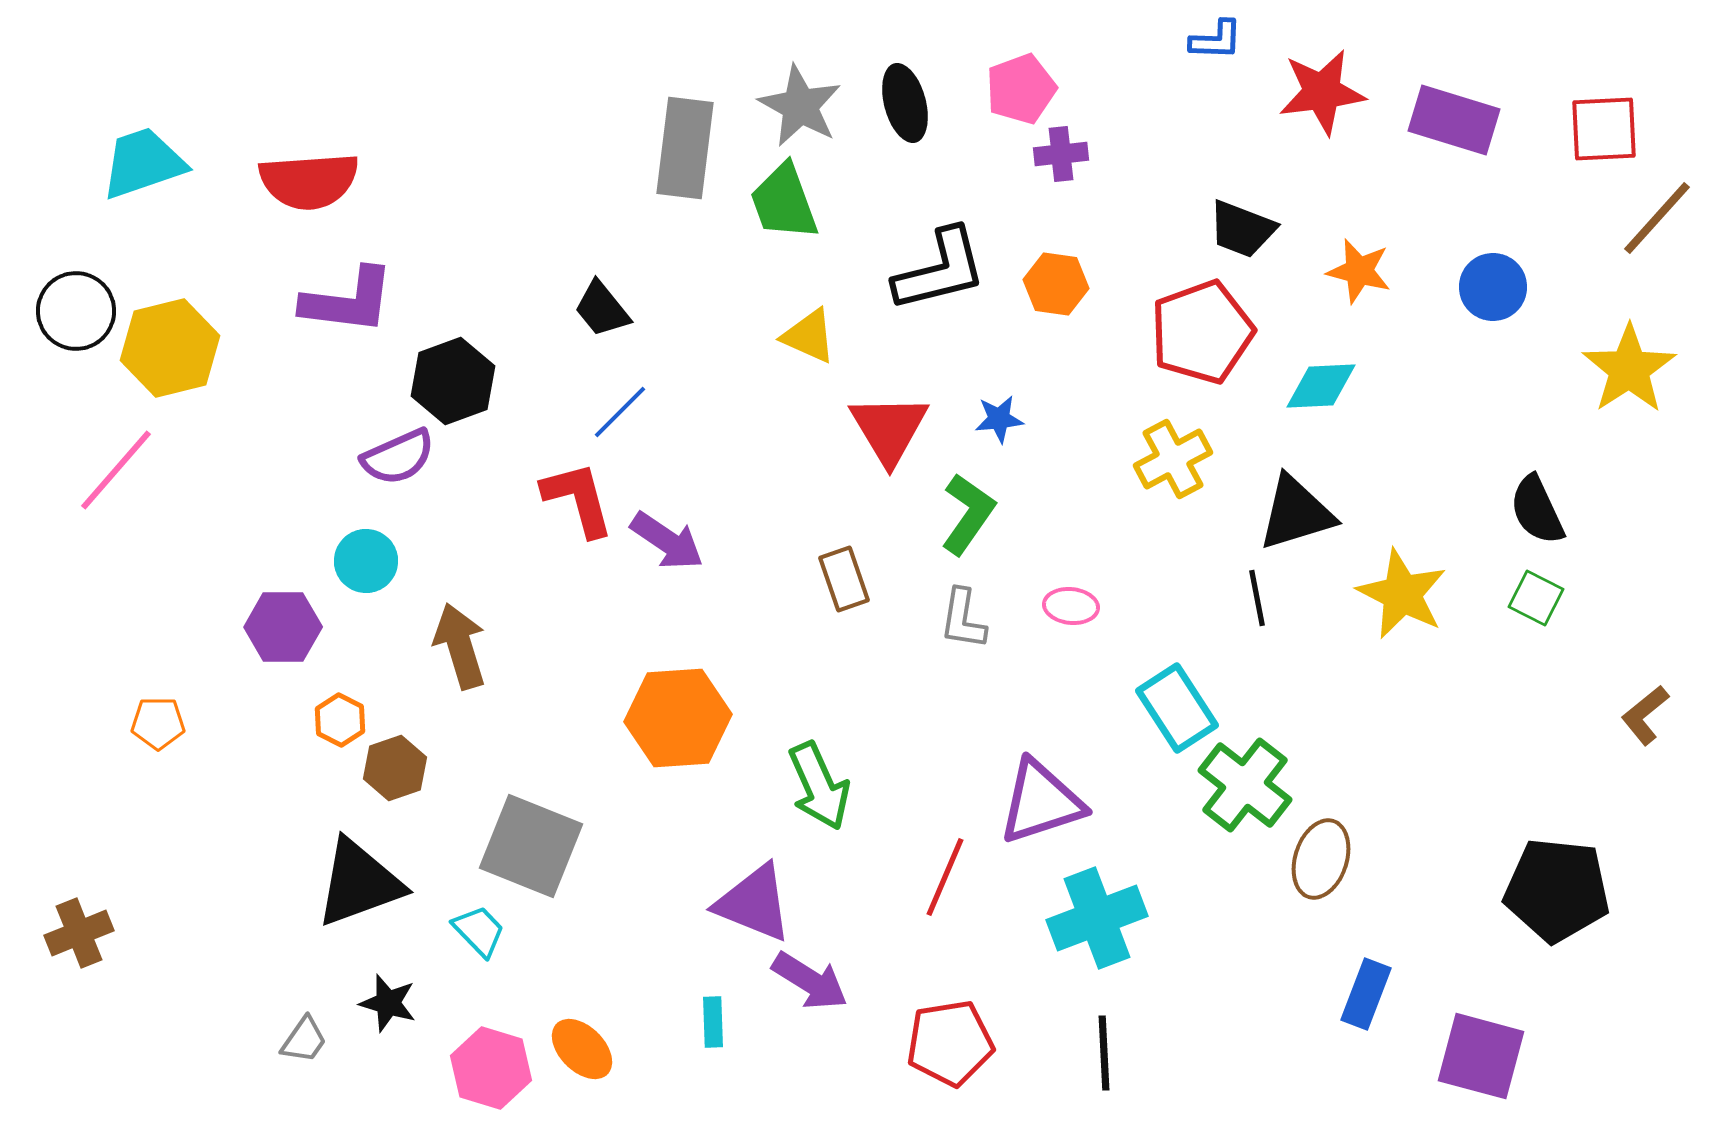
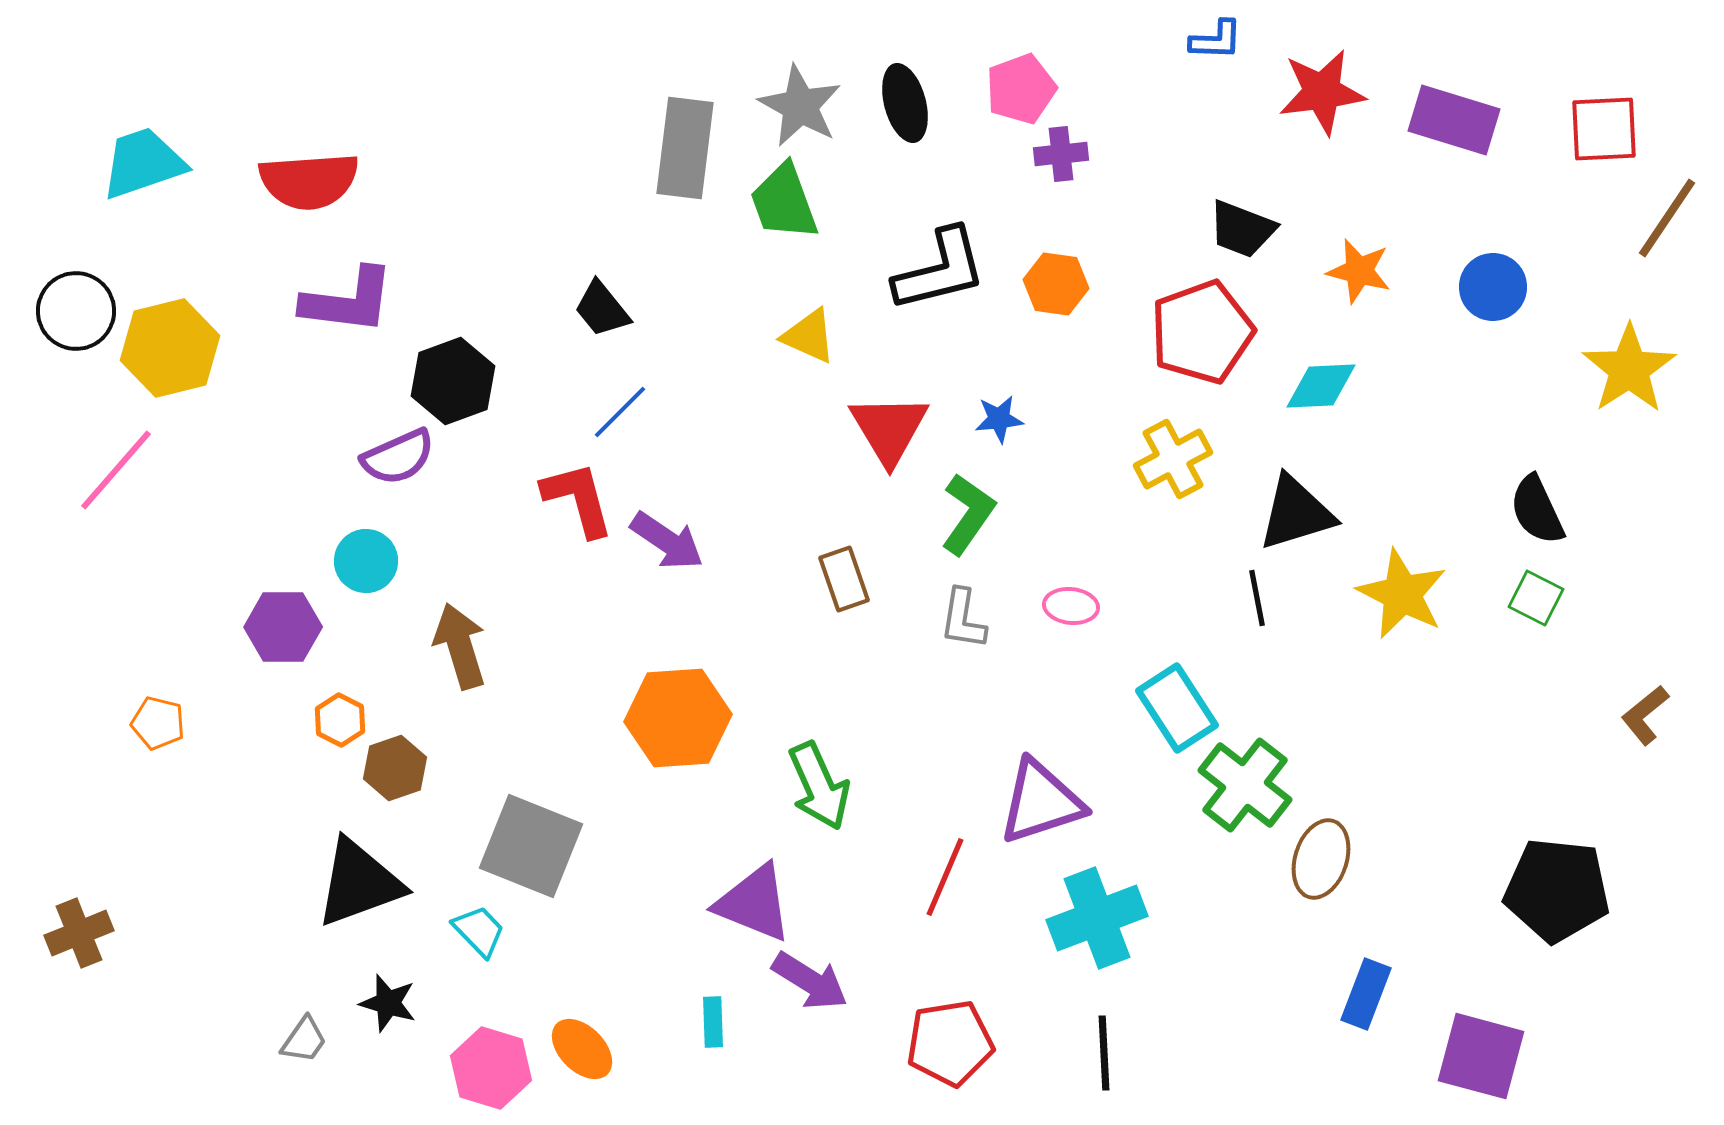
brown line at (1657, 218): moved 10 px right; rotated 8 degrees counterclockwise
orange pentagon at (158, 723): rotated 14 degrees clockwise
